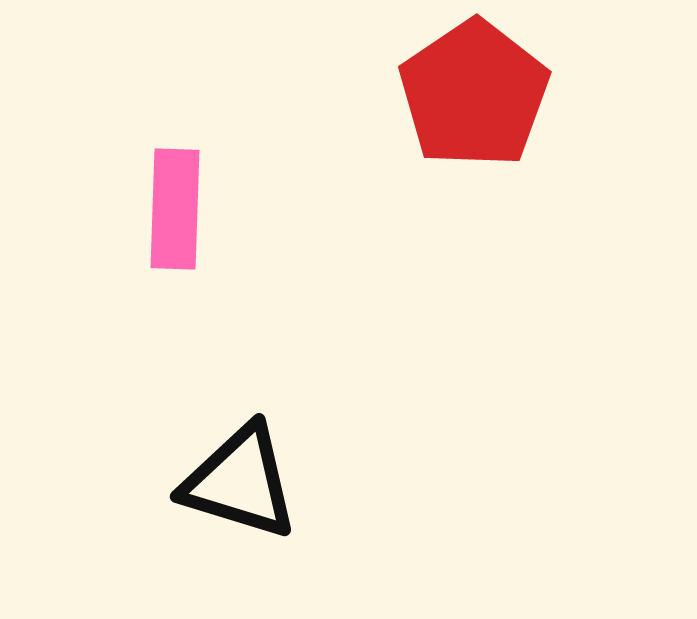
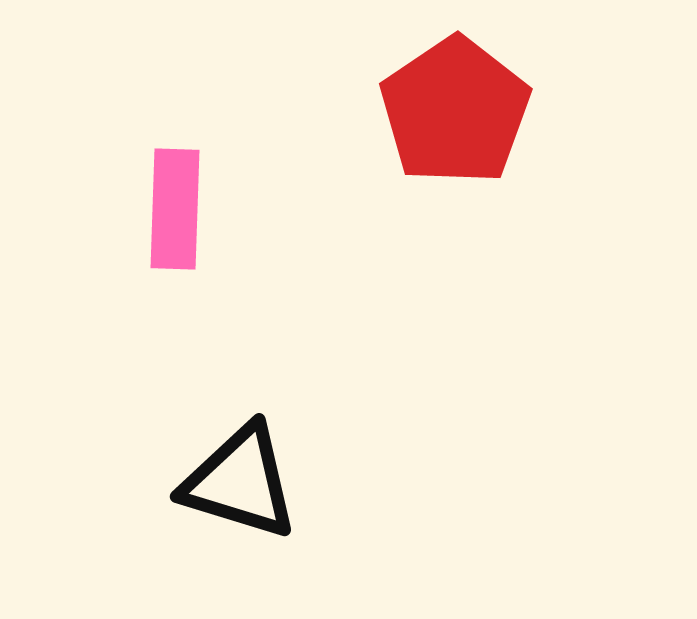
red pentagon: moved 19 px left, 17 px down
